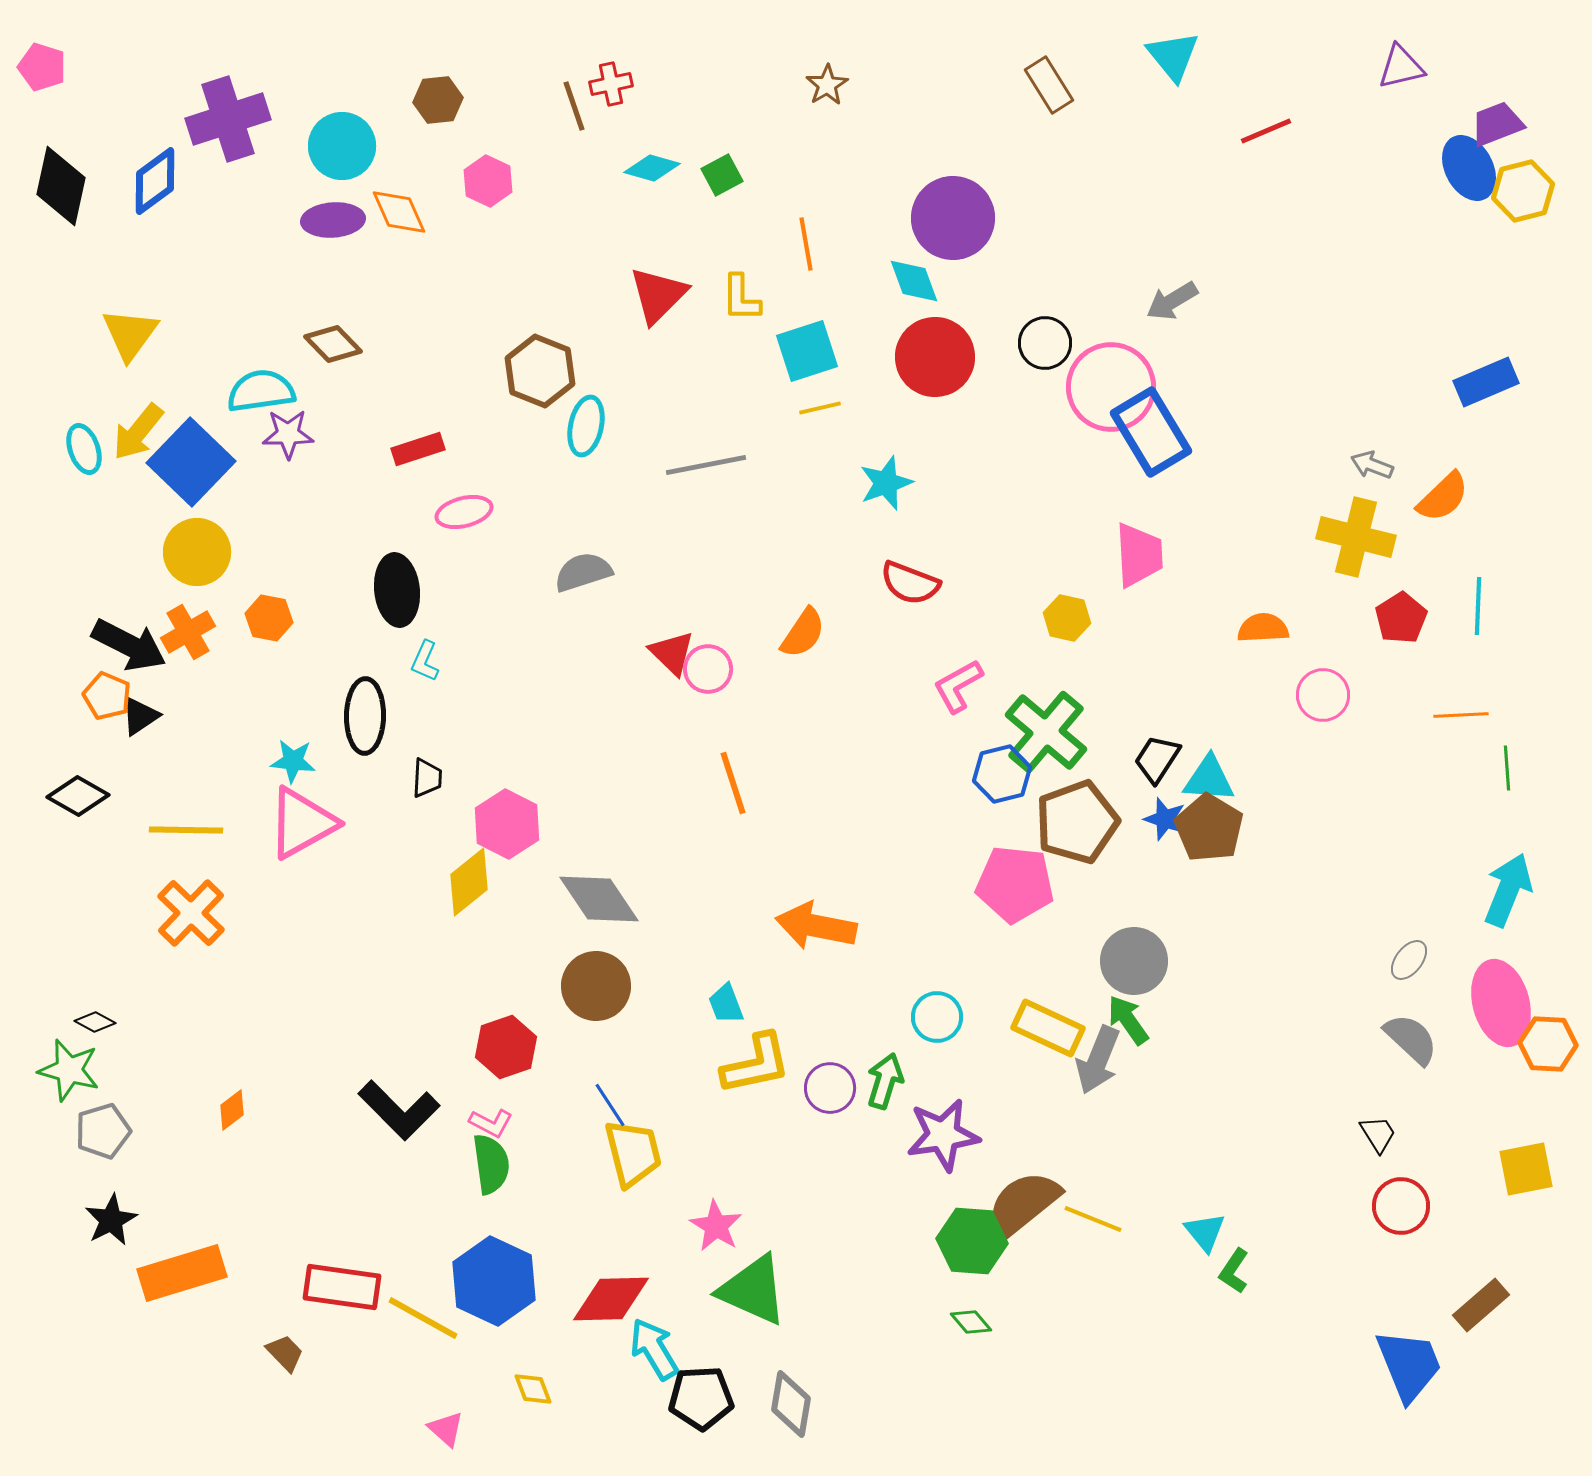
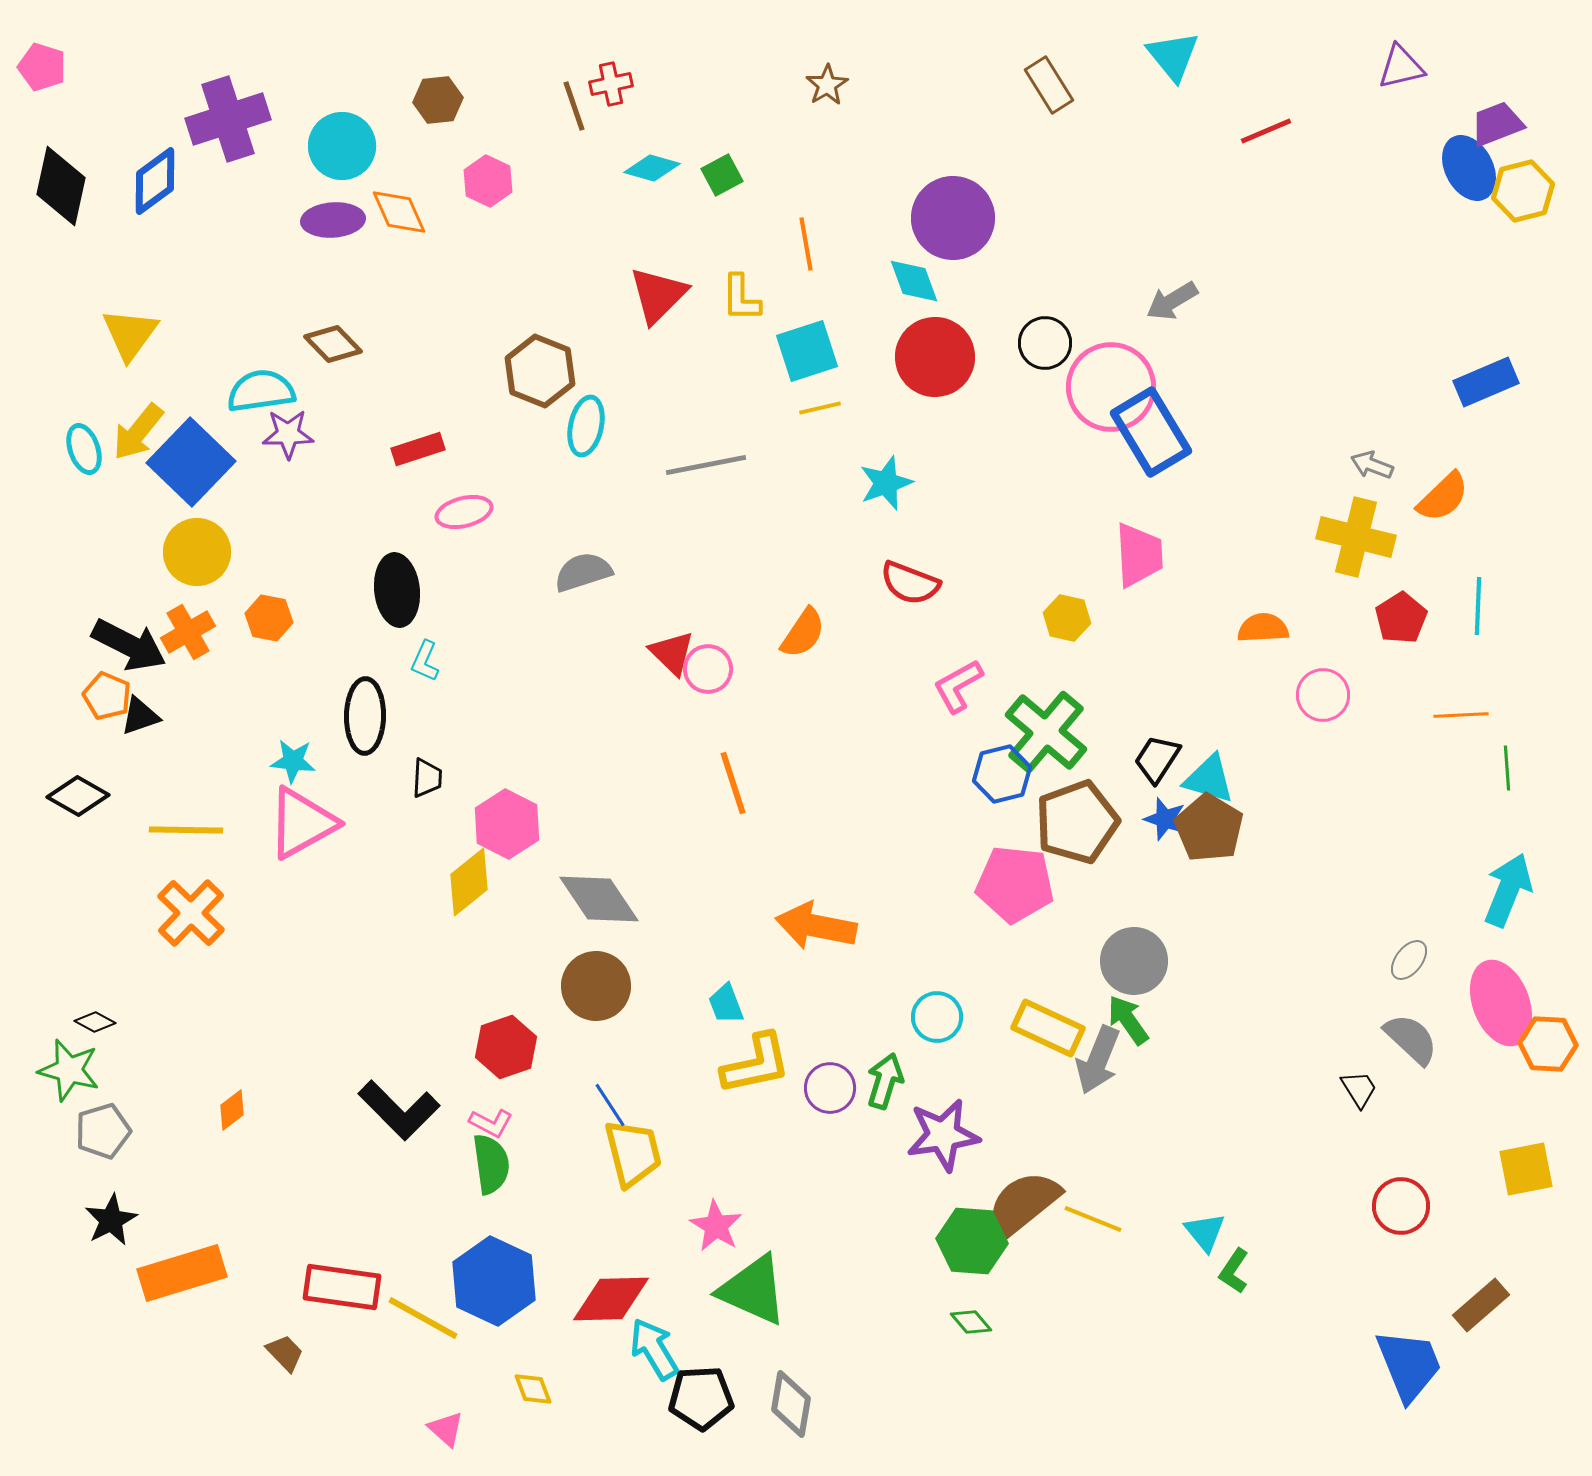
black triangle at (140, 716): rotated 15 degrees clockwise
cyan triangle at (1209, 779): rotated 12 degrees clockwise
pink ellipse at (1501, 1003): rotated 6 degrees counterclockwise
black trapezoid at (1378, 1134): moved 19 px left, 45 px up
